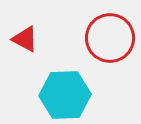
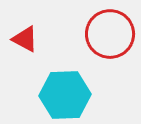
red circle: moved 4 px up
